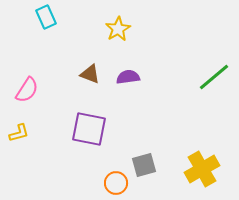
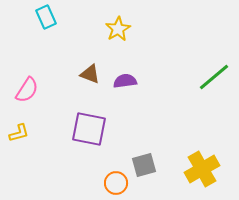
purple semicircle: moved 3 px left, 4 px down
